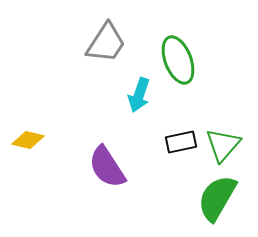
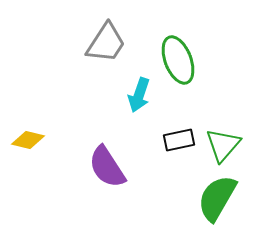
black rectangle: moved 2 px left, 2 px up
